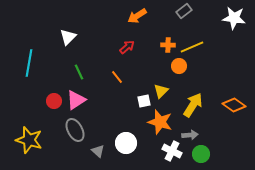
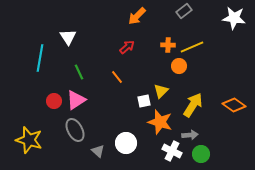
orange arrow: rotated 12 degrees counterclockwise
white triangle: rotated 18 degrees counterclockwise
cyan line: moved 11 px right, 5 px up
